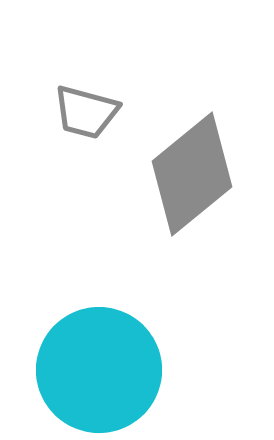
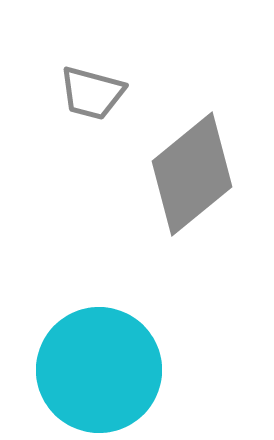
gray trapezoid: moved 6 px right, 19 px up
